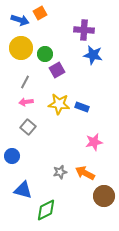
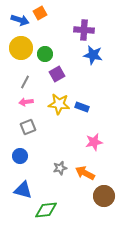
purple square: moved 4 px down
gray square: rotated 28 degrees clockwise
blue circle: moved 8 px right
gray star: moved 4 px up
green diamond: rotated 20 degrees clockwise
